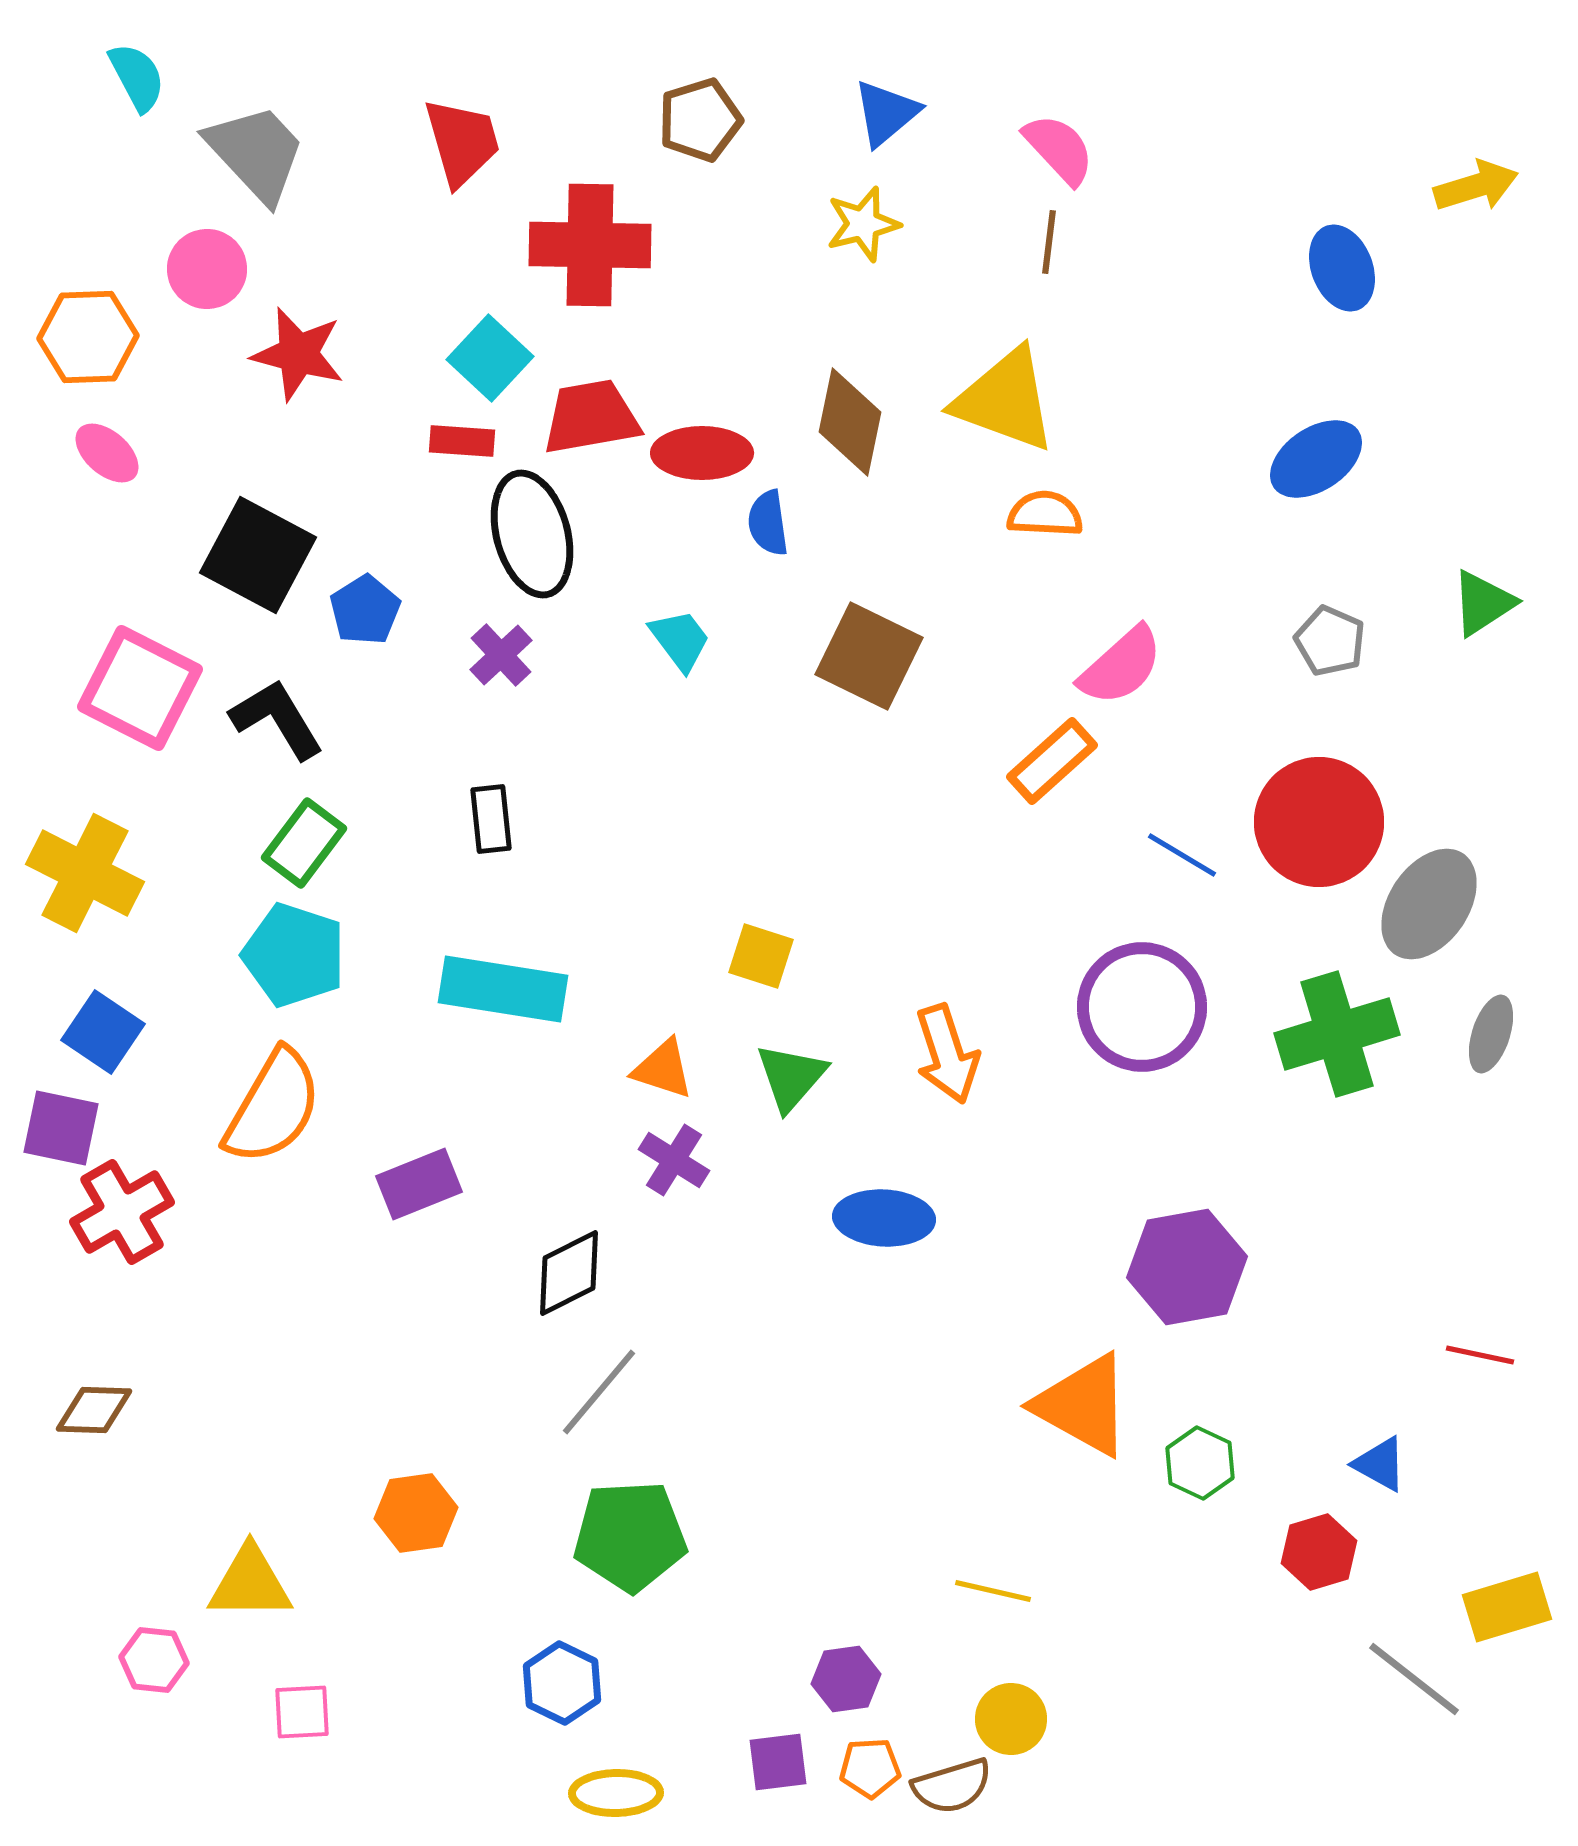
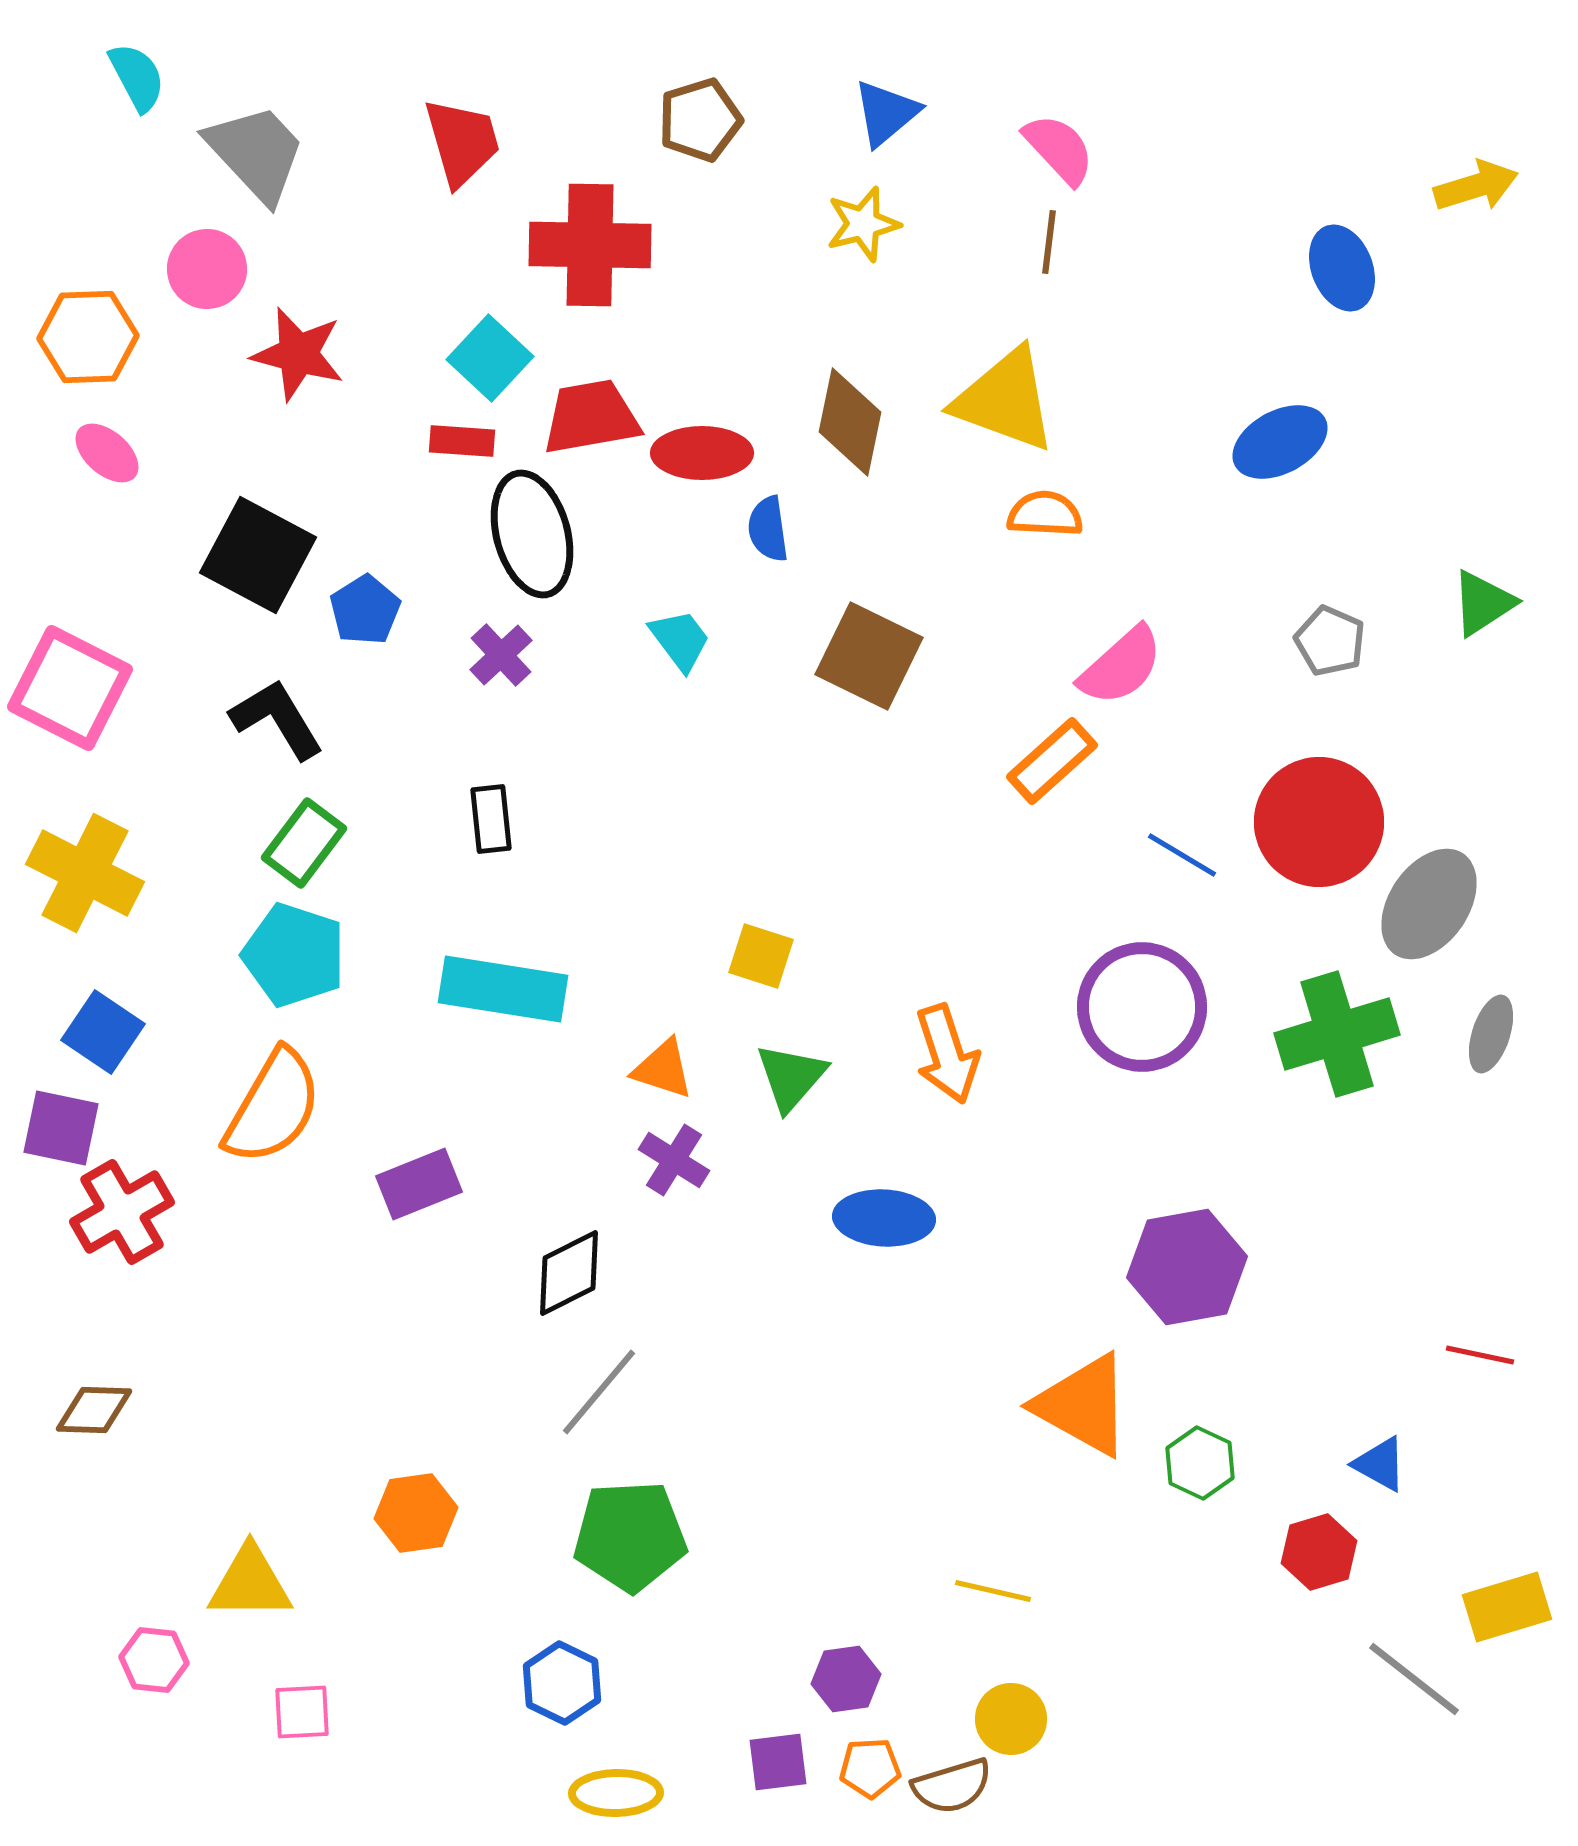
blue ellipse at (1316, 459): moved 36 px left, 17 px up; rotated 6 degrees clockwise
blue semicircle at (768, 523): moved 6 px down
pink square at (140, 688): moved 70 px left
